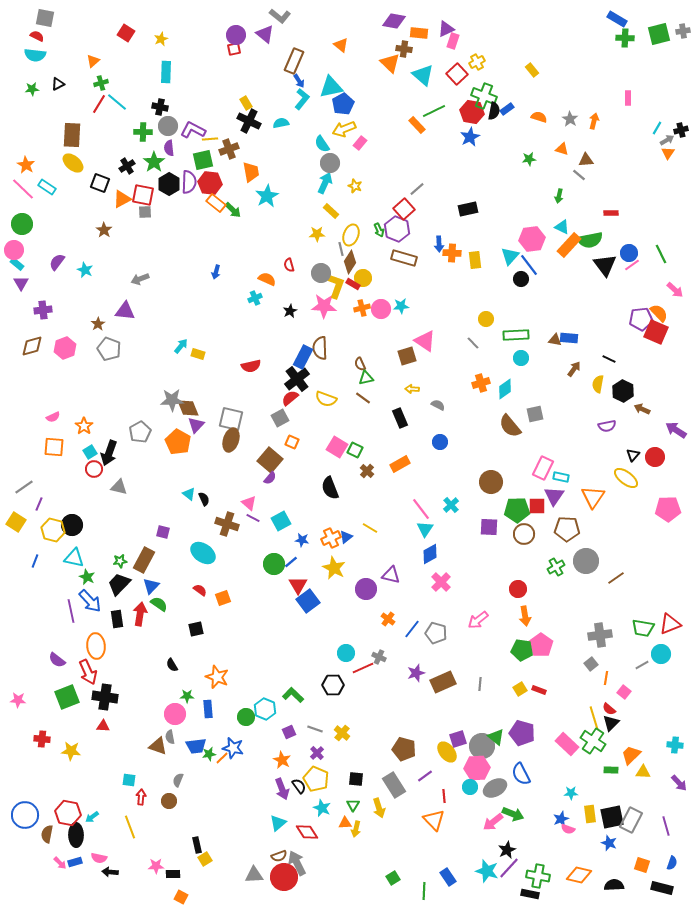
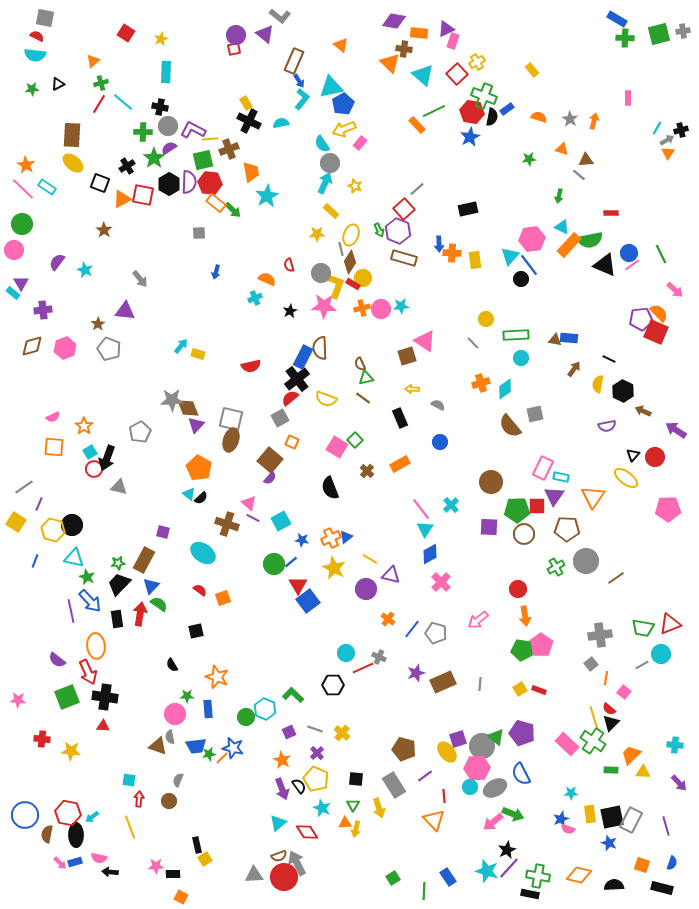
cyan line at (117, 102): moved 6 px right
black semicircle at (494, 111): moved 2 px left, 6 px down
purple semicircle at (169, 148): rotated 63 degrees clockwise
green star at (154, 162): moved 4 px up
gray square at (145, 212): moved 54 px right, 21 px down
purple hexagon at (397, 229): moved 1 px right, 2 px down
cyan rectangle at (17, 264): moved 4 px left, 29 px down
black triangle at (605, 265): rotated 30 degrees counterclockwise
gray arrow at (140, 279): rotated 108 degrees counterclockwise
brown arrow at (642, 409): moved 1 px right, 2 px down
orange pentagon at (178, 442): moved 21 px right, 26 px down
green square at (355, 450): moved 10 px up; rotated 21 degrees clockwise
black arrow at (109, 453): moved 2 px left, 5 px down
black semicircle at (204, 499): moved 3 px left, 1 px up; rotated 72 degrees clockwise
yellow line at (370, 528): moved 31 px down
green star at (120, 561): moved 2 px left, 2 px down
black square at (196, 629): moved 2 px down
red arrow at (141, 797): moved 2 px left, 2 px down
